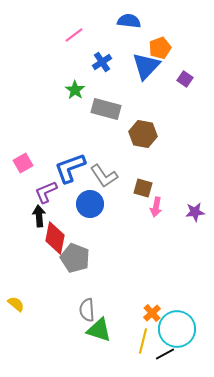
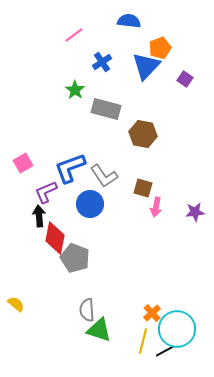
black line: moved 3 px up
